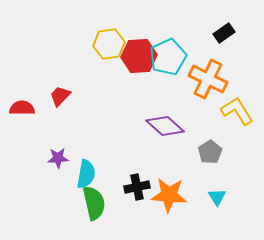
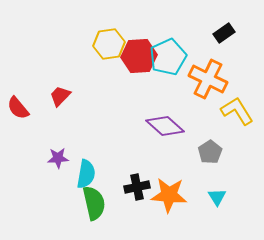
red semicircle: moved 4 px left; rotated 130 degrees counterclockwise
